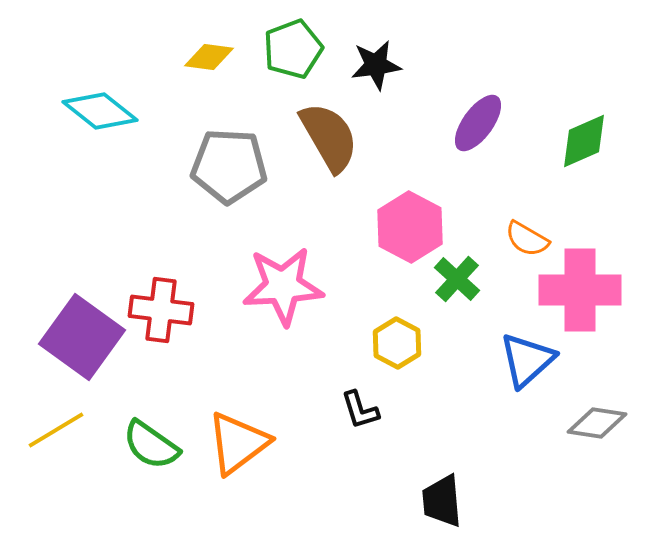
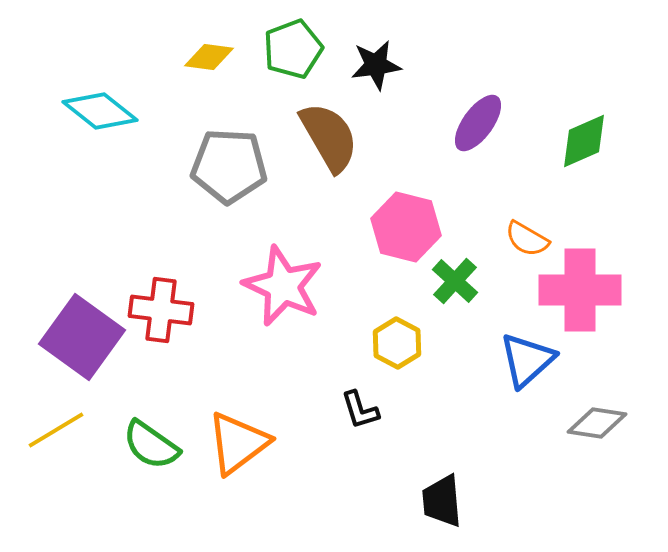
pink hexagon: moved 4 px left; rotated 14 degrees counterclockwise
green cross: moved 2 px left, 2 px down
pink star: rotated 28 degrees clockwise
